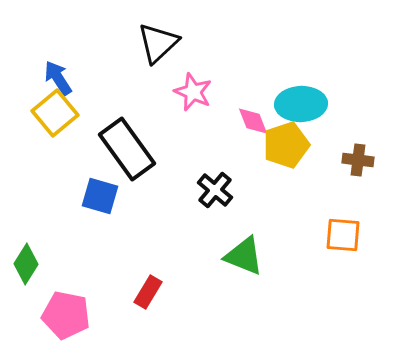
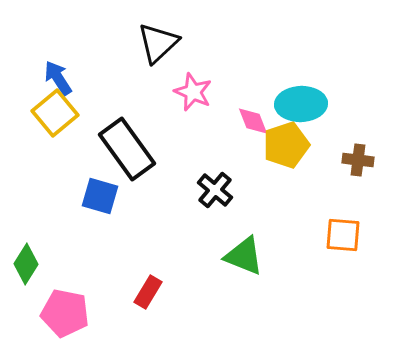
pink pentagon: moved 1 px left, 2 px up
